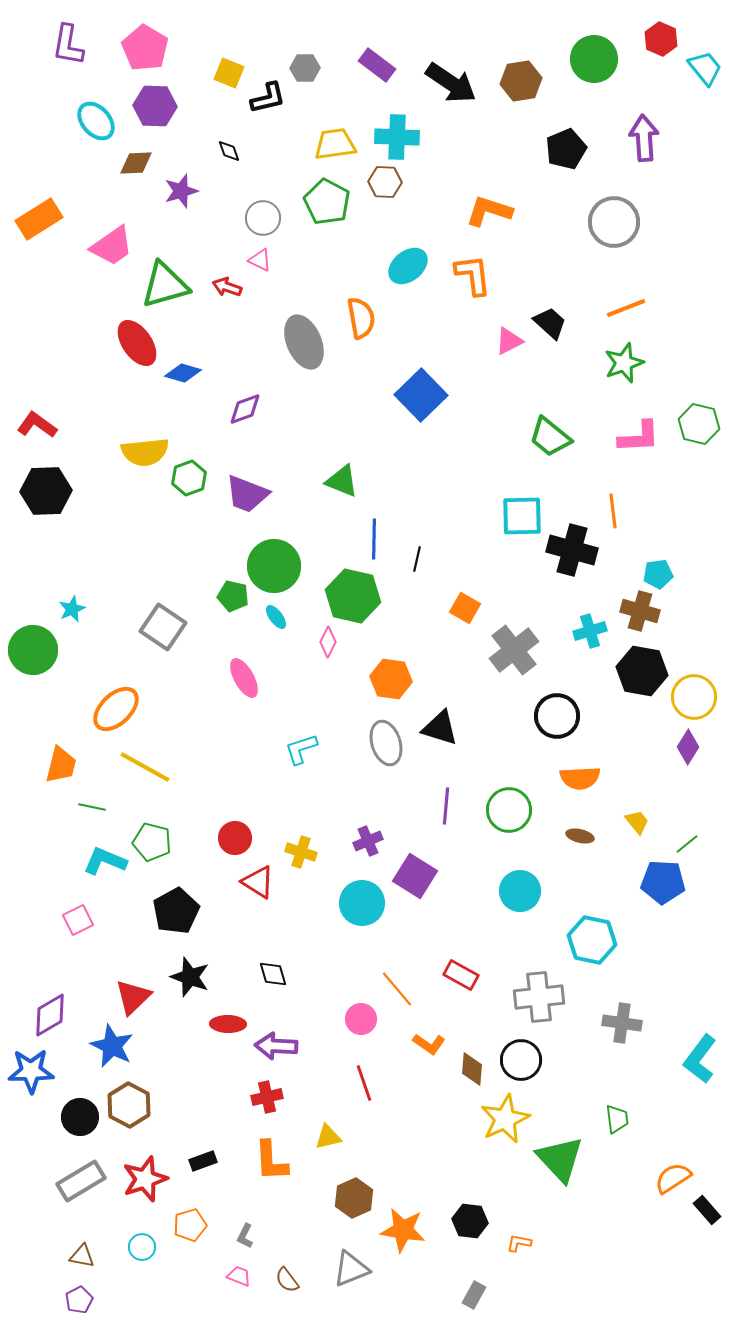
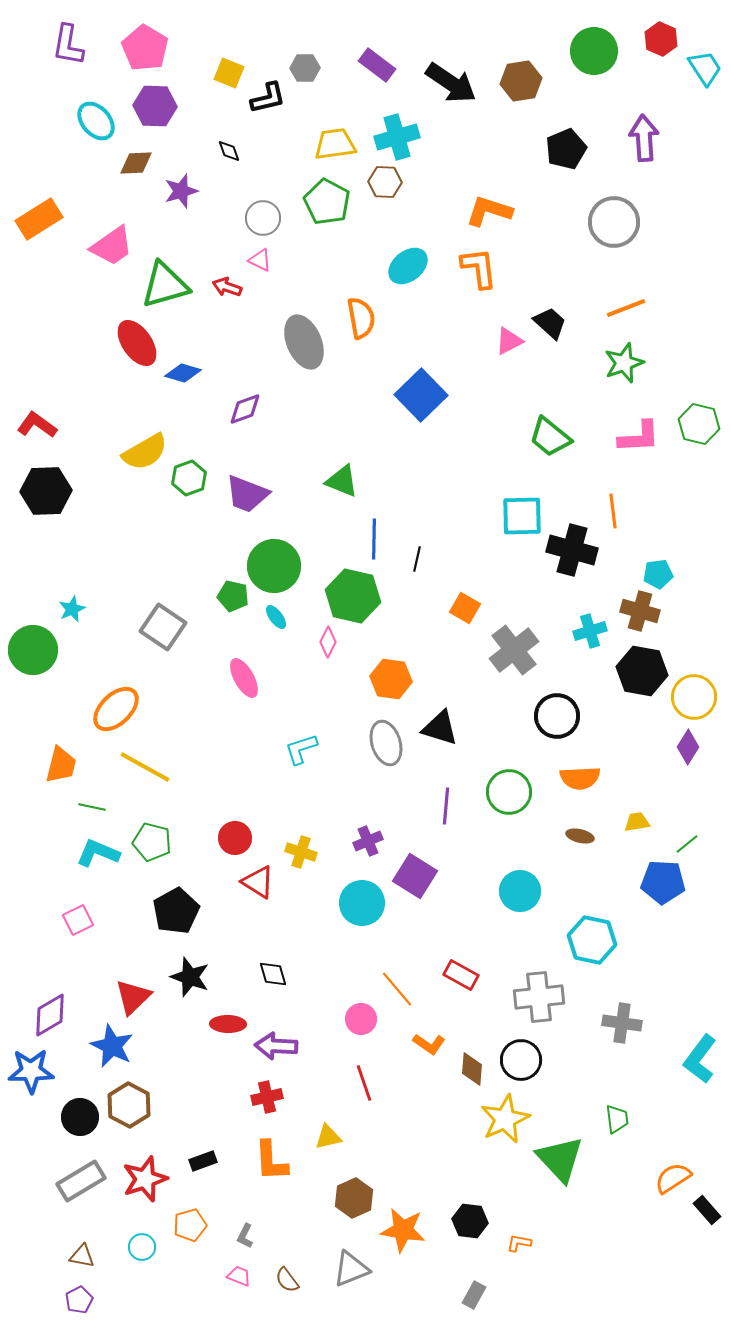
green circle at (594, 59): moved 8 px up
cyan trapezoid at (705, 68): rotated 6 degrees clockwise
cyan cross at (397, 137): rotated 18 degrees counterclockwise
orange L-shape at (473, 275): moved 6 px right, 7 px up
yellow semicircle at (145, 452): rotated 24 degrees counterclockwise
green circle at (509, 810): moved 18 px up
yellow trapezoid at (637, 822): rotated 60 degrees counterclockwise
cyan L-shape at (105, 861): moved 7 px left, 8 px up
